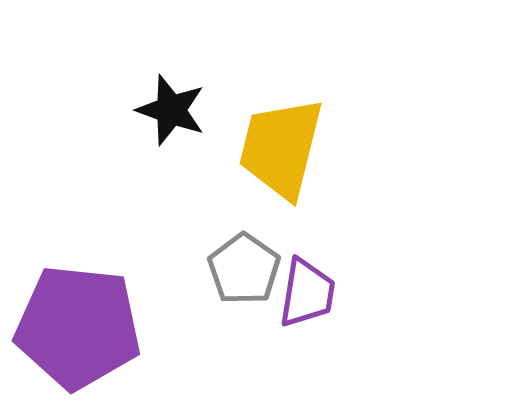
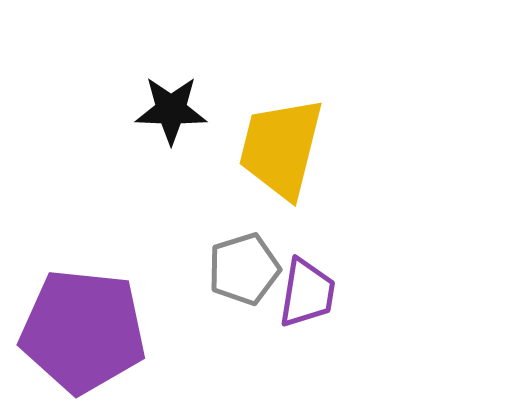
black star: rotated 18 degrees counterclockwise
gray pentagon: rotated 20 degrees clockwise
purple pentagon: moved 5 px right, 4 px down
